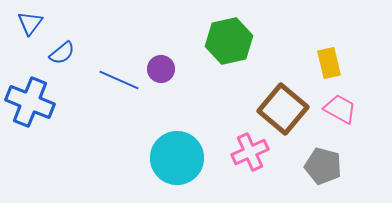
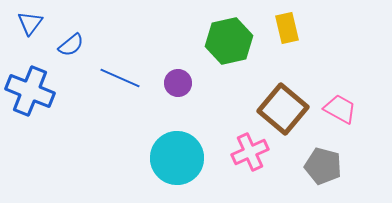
blue semicircle: moved 9 px right, 8 px up
yellow rectangle: moved 42 px left, 35 px up
purple circle: moved 17 px right, 14 px down
blue line: moved 1 px right, 2 px up
blue cross: moved 11 px up
